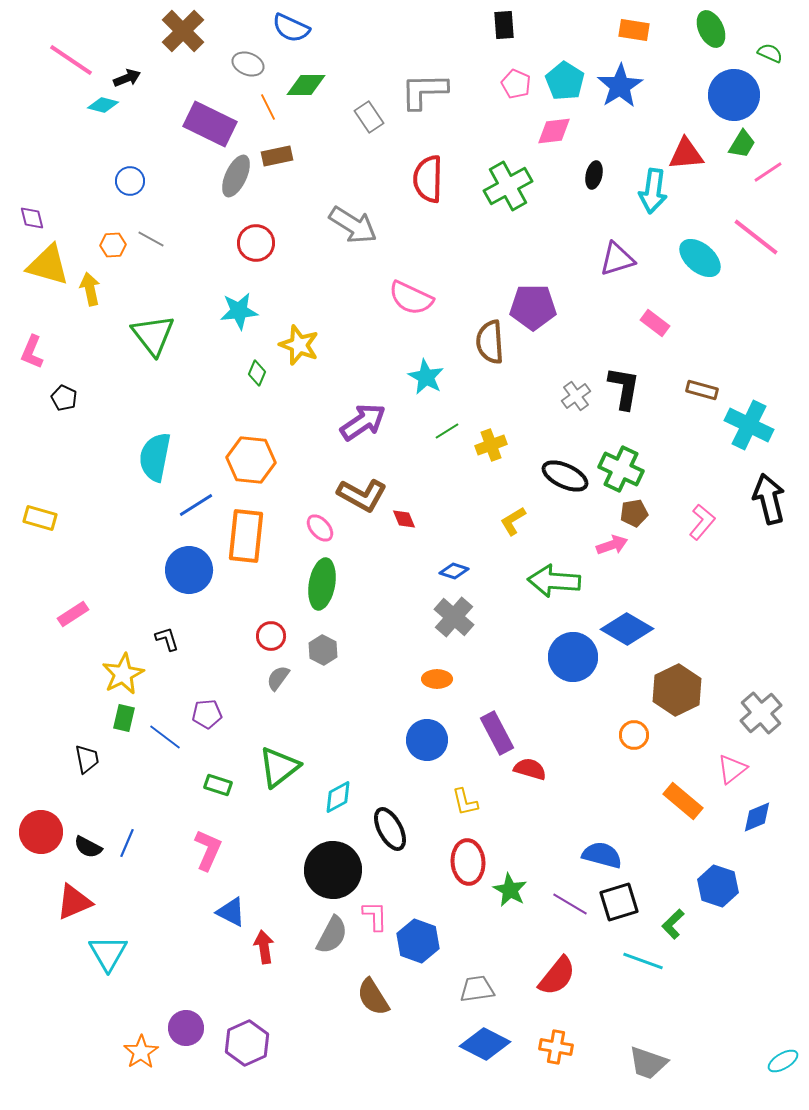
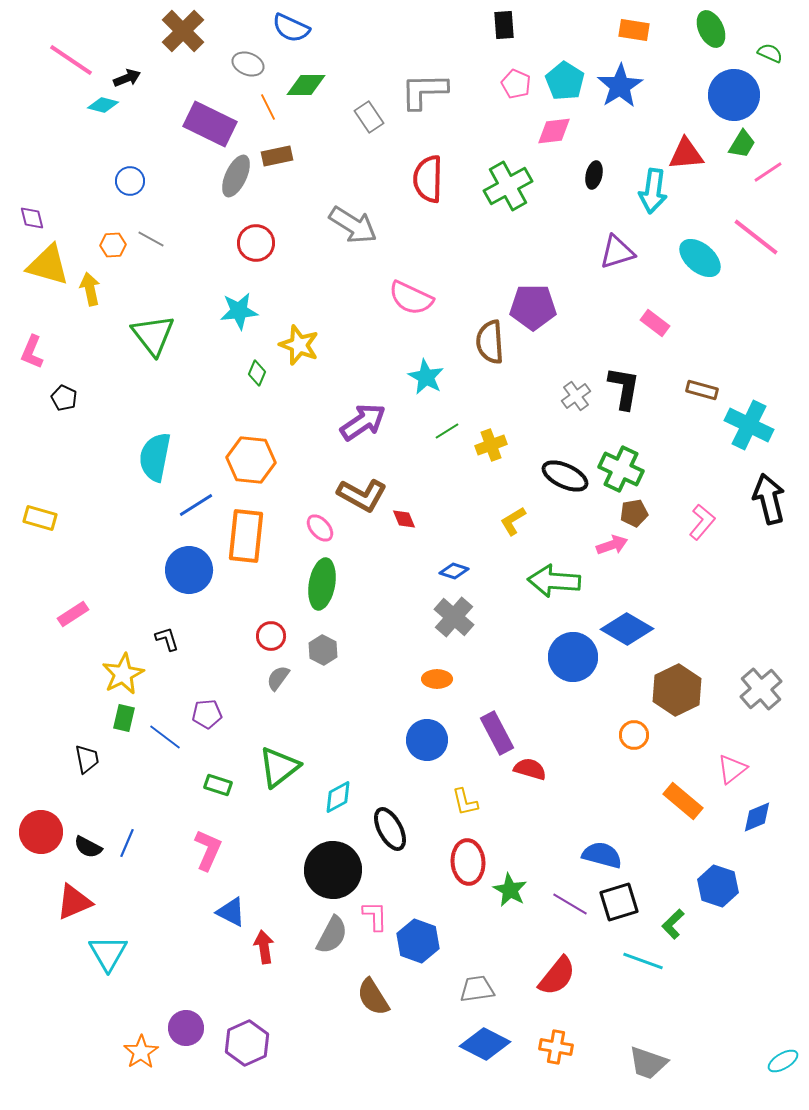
purple triangle at (617, 259): moved 7 px up
gray cross at (761, 713): moved 24 px up
